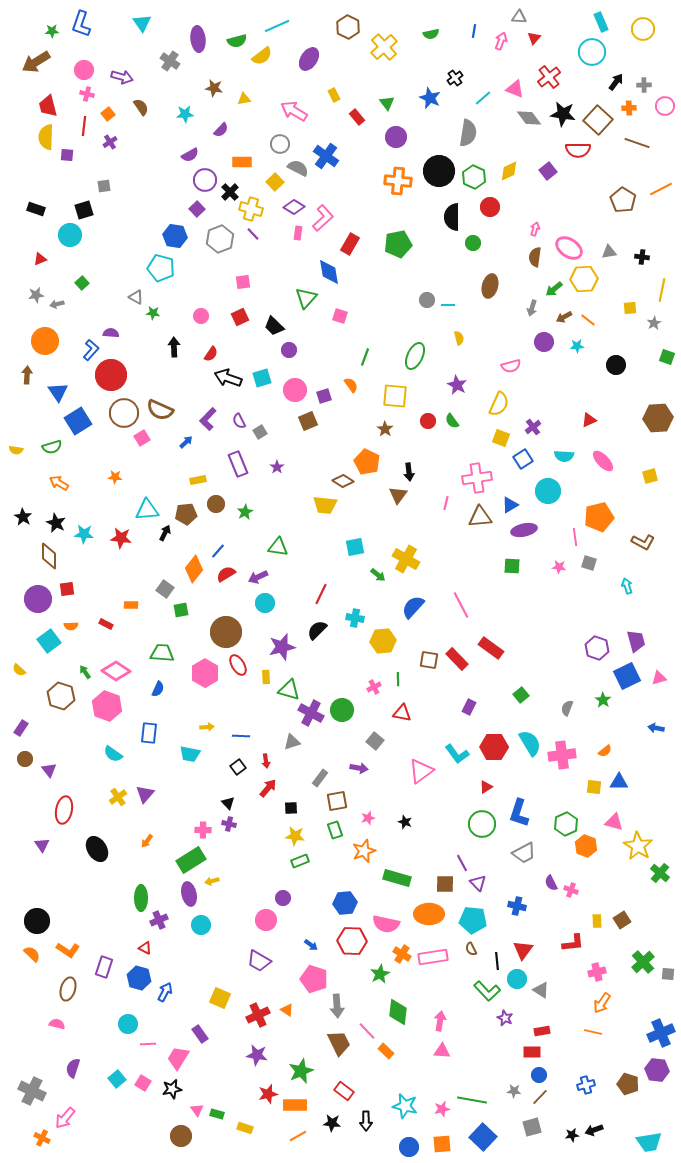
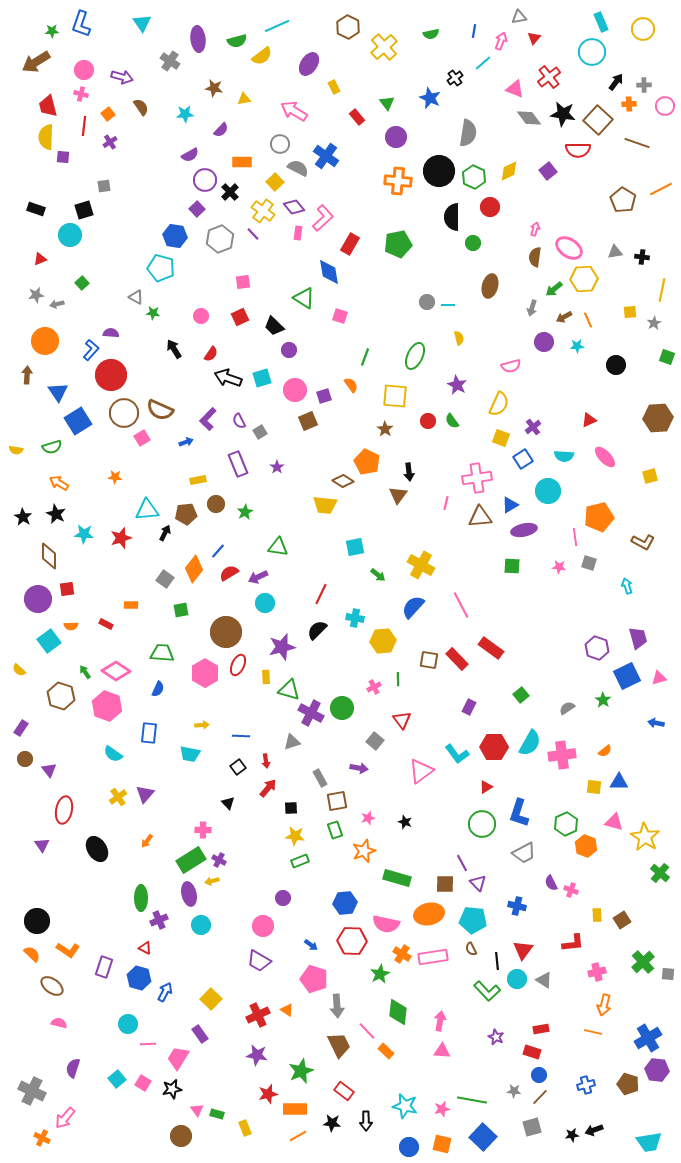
gray triangle at (519, 17): rotated 14 degrees counterclockwise
purple ellipse at (309, 59): moved 5 px down
pink cross at (87, 94): moved 6 px left
yellow rectangle at (334, 95): moved 8 px up
cyan line at (483, 98): moved 35 px up
orange cross at (629, 108): moved 4 px up
purple square at (67, 155): moved 4 px left, 2 px down
purple diamond at (294, 207): rotated 20 degrees clockwise
yellow cross at (251, 209): moved 12 px right, 2 px down; rotated 20 degrees clockwise
gray triangle at (609, 252): moved 6 px right
green triangle at (306, 298): moved 2 px left; rotated 40 degrees counterclockwise
gray circle at (427, 300): moved 2 px down
yellow square at (630, 308): moved 4 px down
orange line at (588, 320): rotated 28 degrees clockwise
black arrow at (174, 347): moved 2 px down; rotated 30 degrees counterclockwise
blue arrow at (186, 442): rotated 24 degrees clockwise
pink ellipse at (603, 461): moved 2 px right, 4 px up
black star at (56, 523): moved 9 px up
red star at (121, 538): rotated 25 degrees counterclockwise
yellow cross at (406, 559): moved 15 px right, 6 px down
red semicircle at (226, 574): moved 3 px right, 1 px up
gray square at (165, 589): moved 10 px up
purple trapezoid at (636, 641): moved 2 px right, 3 px up
red ellipse at (238, 665): rotated 55 degrees clockwise
gray semicircle at (567, 708): rotated 35 degrees clockwise
green circle at (342, 710): moved 2 px up
red triangle at (402, 713): moved 7 px down; rotated 42 degrees clockwise
yellow arrow at (207, 727): moved 5 px left, 2 px up
blue arrow at (656, 728): moved 5 px up
cyan semicircle at (530, 743): rotated 60 degrees clockwise
gray rectangle at (320, 778): rotated 66 degrees counterclockwise
purple cross at (229, 824): moved 10 px left, 36 px down; rotated 16 degrees clockwise
yellow star at (638, 846): moved 7 px right, 9 px up
orange ellipse at (429, 914): rotated 12 degrees counterclockwise
pink circle at (266, 920): moved 3 px left, 6 px down
yellow rectangle at (597, 921): moved 6 px up
brown ellipse at (68, 989): moved 16 px left, 3 px up; rotated 70 degrees counterclockwise
gray triangle at (541, 990): moved 3 px right, 10 px up
yellow square at (220, 998): moved 9 px left, 1 px down; rotated 20 degrees clockwise
orange arrow at (602, 1003): moved 2 px right, 2 px down; rotated 20 degrees counterclockwise
purple star at (505, 1018): moved 9 px left, 19 px down
pink semicircle at (57, 1024): moved 2 px right, 1 px up
red rectangle at (542, 1031): moved 1 px left, 2 px up
blue cross at (661, 1033): moved 13 px left, 5 px down; rotated 8 degrees counterclockwise
brown trapezoid at (339, 1043): moved 2 px down
red rectangle at (532, 1052): rotated 18 degrees clockwise
orange rectangle at (295, 1105): moved 4 px down
yellow rectangle at (245, 1128): rotated 49 degrees clockwise
orange square at (442, 1144): rotated 18 degrees clockwise
